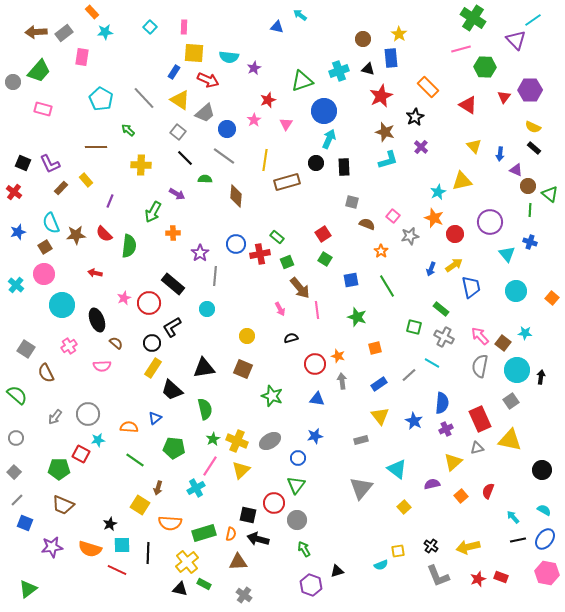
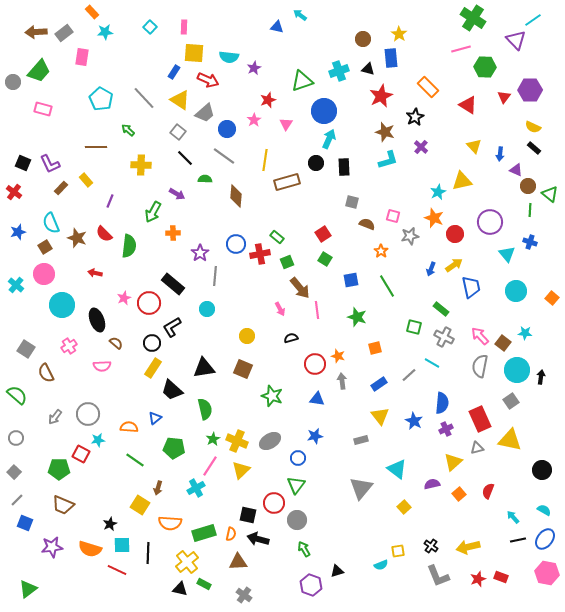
pink square at (393, 216): rotated 24 degrees counterclockwise
brown star at (76, 235): moved 1 px right, 3 px down; rotated 24 degrees clockwise
orange square at (461, 496): moved 2 px left, 2 px up
